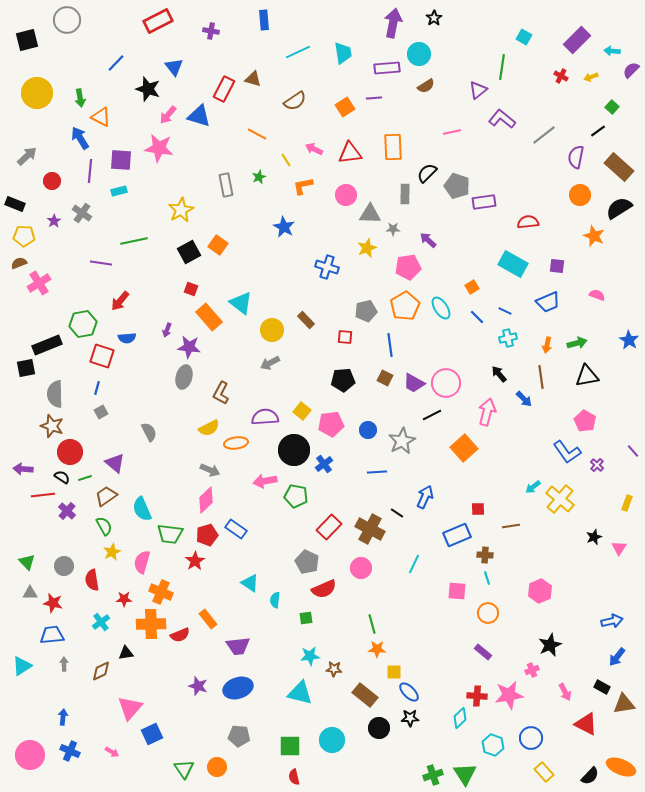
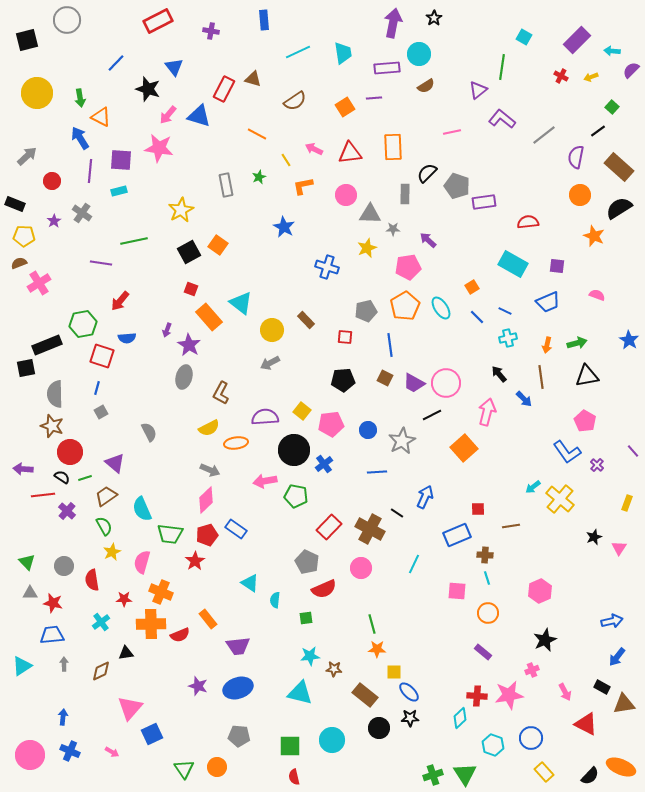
purple star at (189, 347): moved 2 px up; rotated 25 degrees clockwise
black star at (550, 645): moved 5 px left, 5 px up
